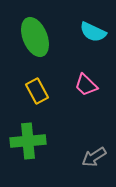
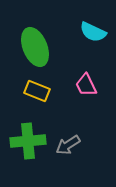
green ellipse: moved 10 px down
pink trapezoid: rotated 20 degrees clockwise
yellow rectangle: rotated 40 degrees counterclockwise
gray arrow: moved 26 px left, 12 px up
